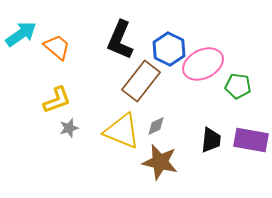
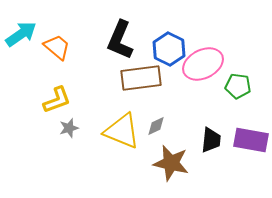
brown rectangle: moved 3 px up; rotated 45 degrees clockwise
brown star: moved 11 px right, 1 px down
